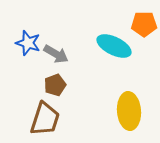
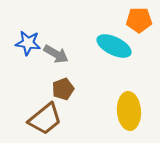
orange pentagon: moved 5 px left, 4 px up
blue star: rotated 10 degrees counterclockwise
brown pentagon: moved 8 px right, 4 px down
brown trapezoid: rotated 33 degrees clockwise
